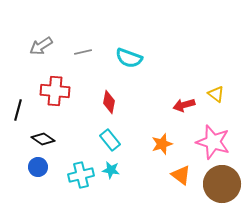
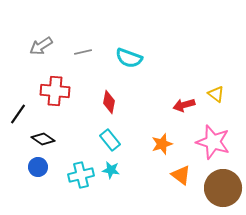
black line: moved 4 px down; rotated 20 degrees clockwise
brown circle: moved 1 px right, 4 px down
